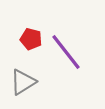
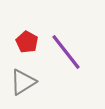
red pentagon: moved 4 px left, 3 px down; rotated 15 degrees clockwise
